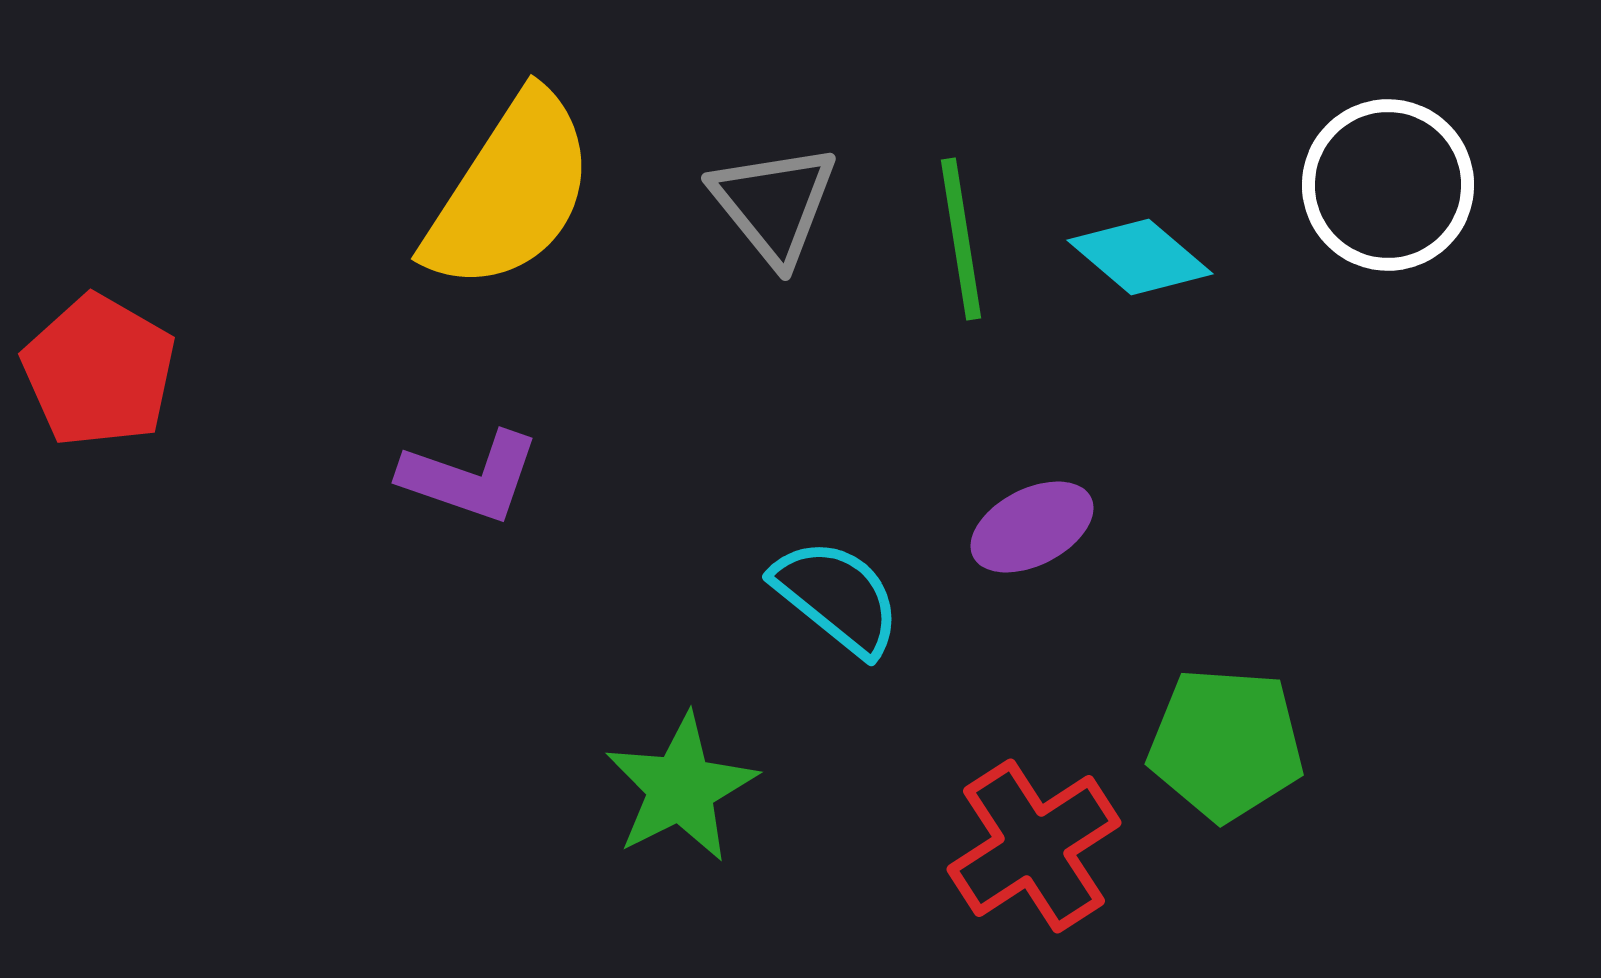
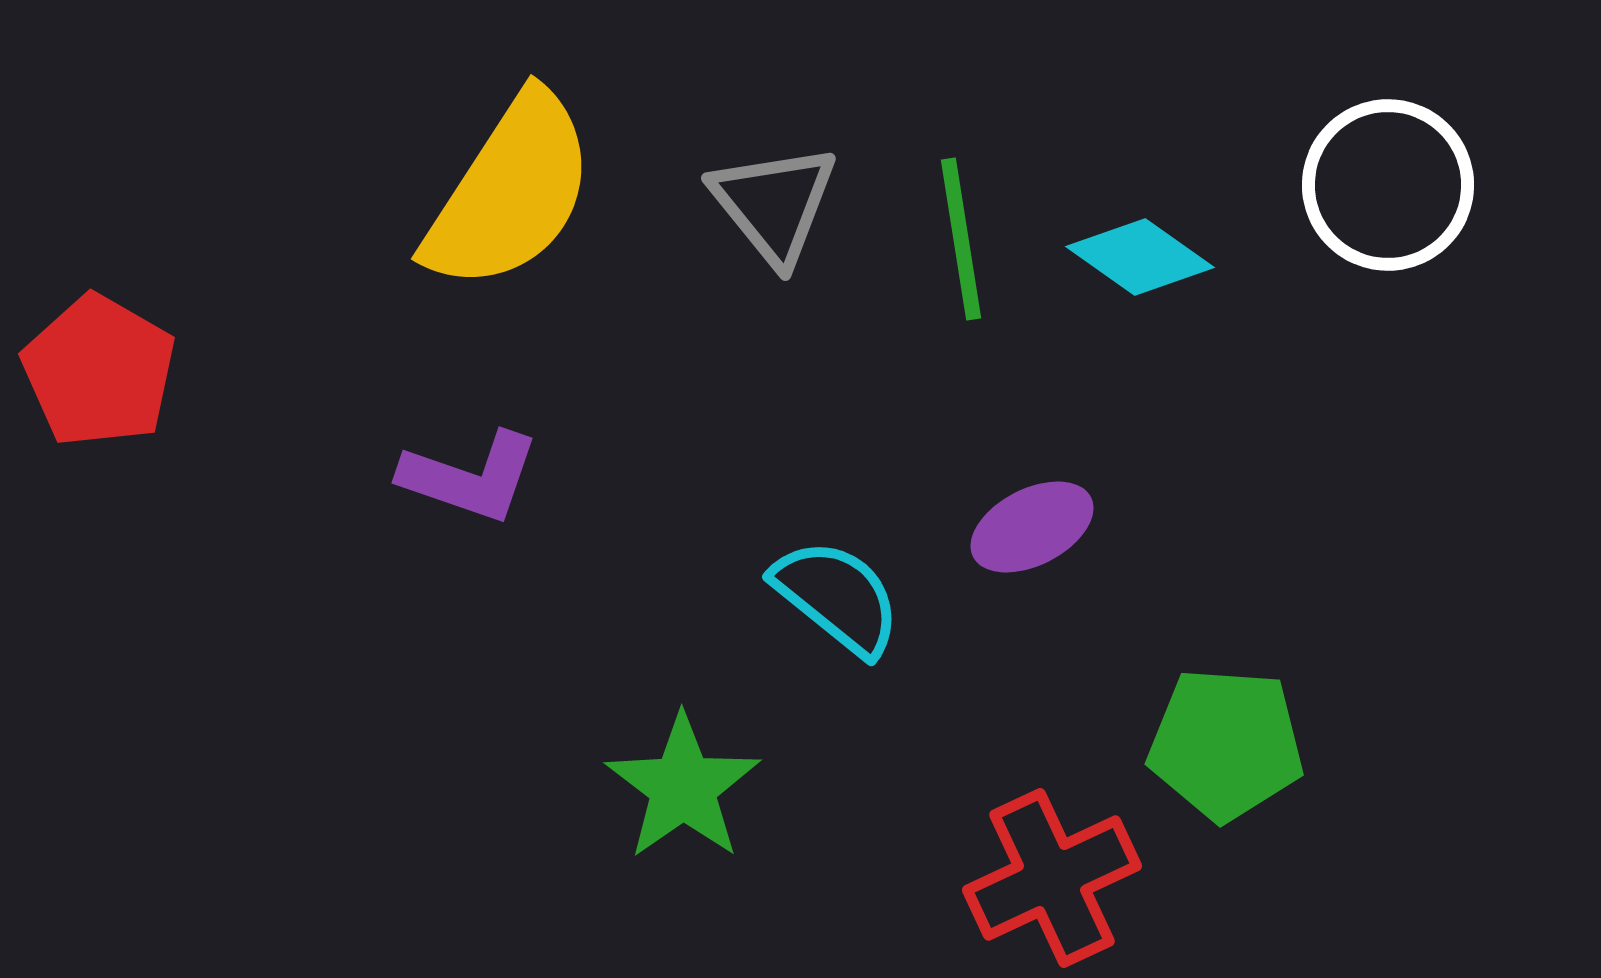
cyan diamond: rotated 5 degrees counterclockwise
green star: moved 2 px right, 1 px up; rotated 8 degrees counterclockwise
red cross: moved 18 px right, 32 px down; rotated 8 degrees clockwise
